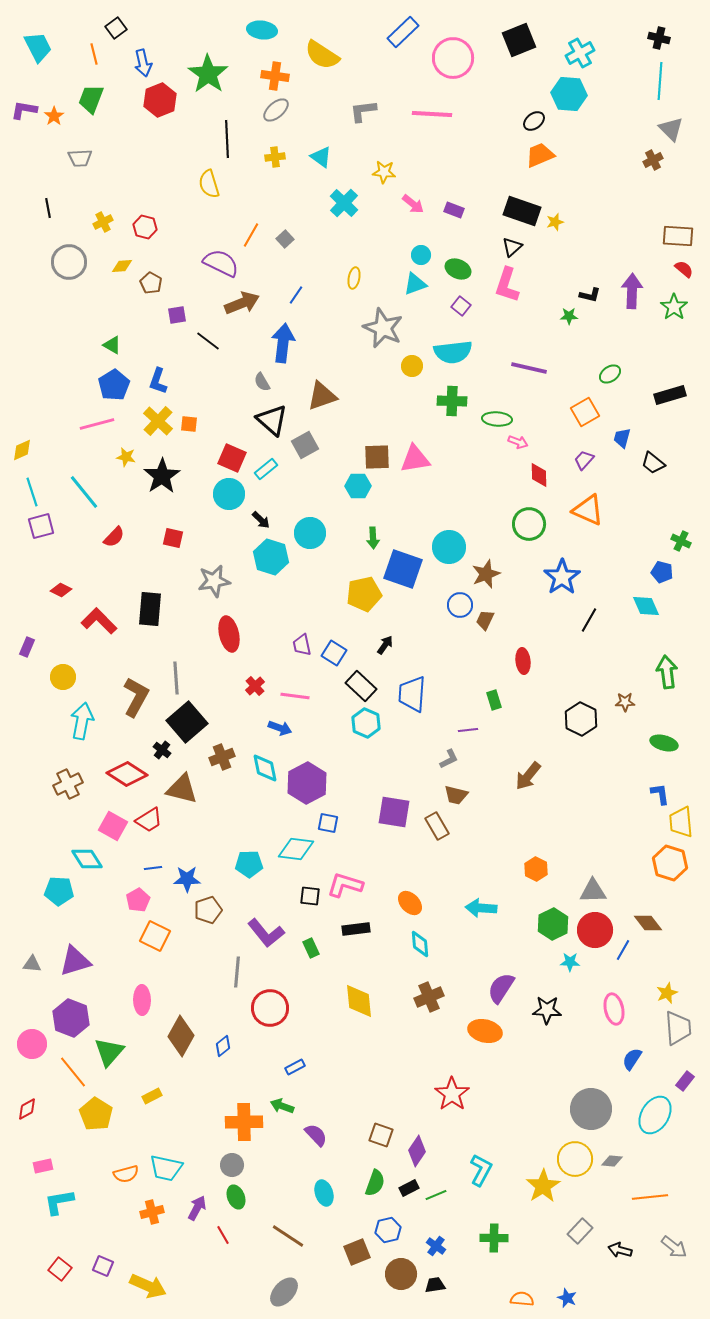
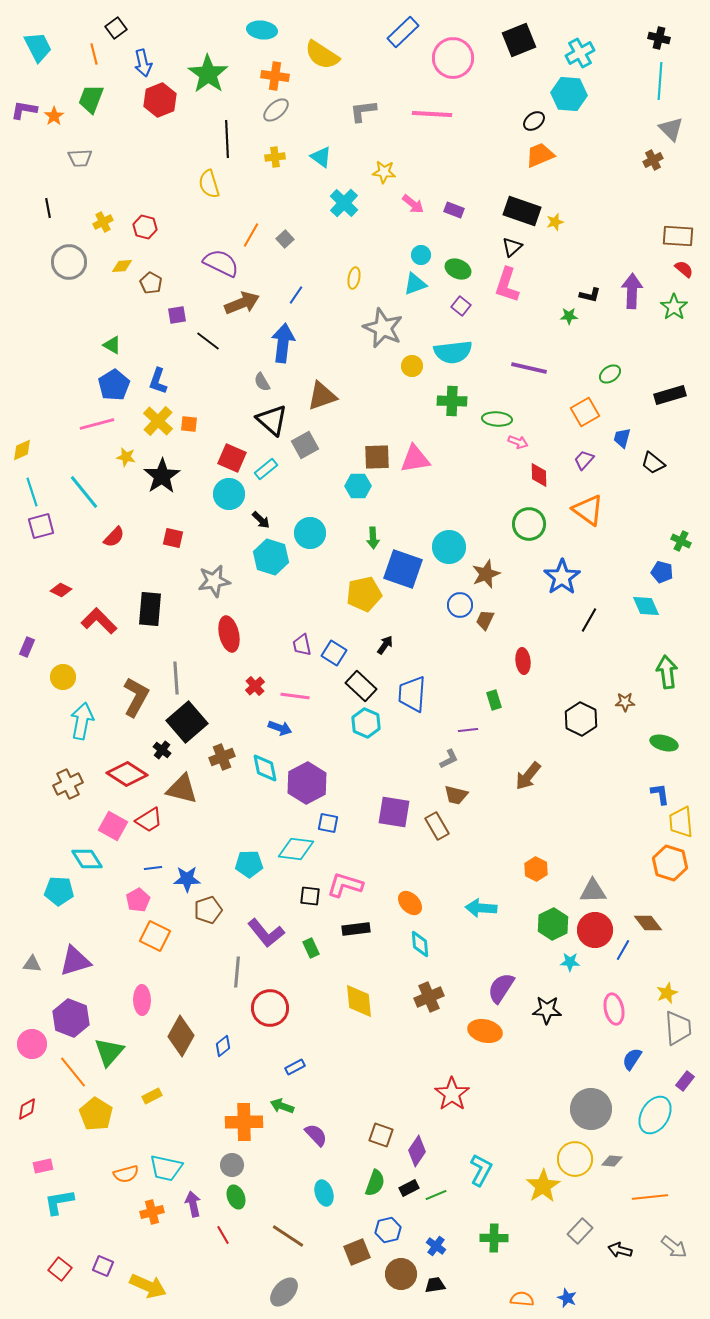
orange triangle at (588, 510): rotated 12 degrees clockwise
purple arrow at (197, 1208): moved 4 px left, 4 px up; rotated 40 degrees counterclockwise
